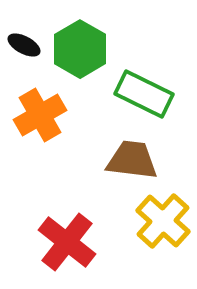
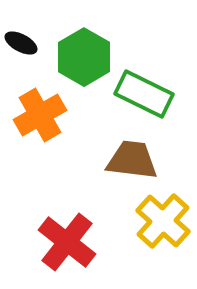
black ellipse: moved 3 px left, 2 px up
green hexagon: moved 4 px right, 8 px down
